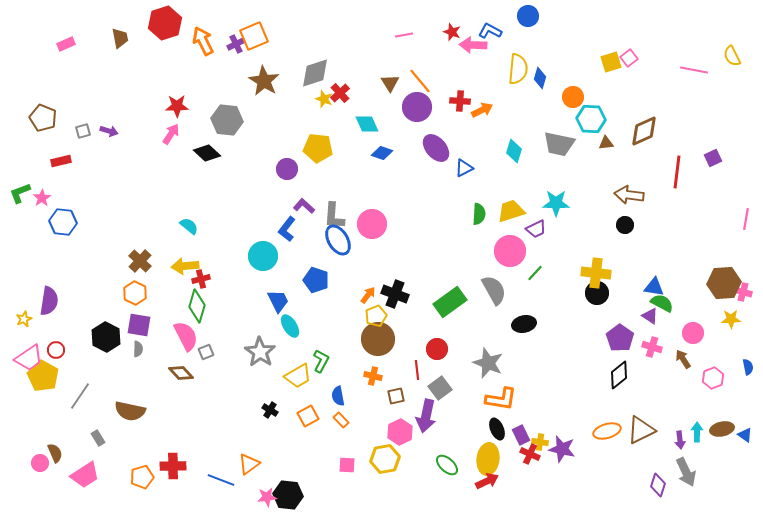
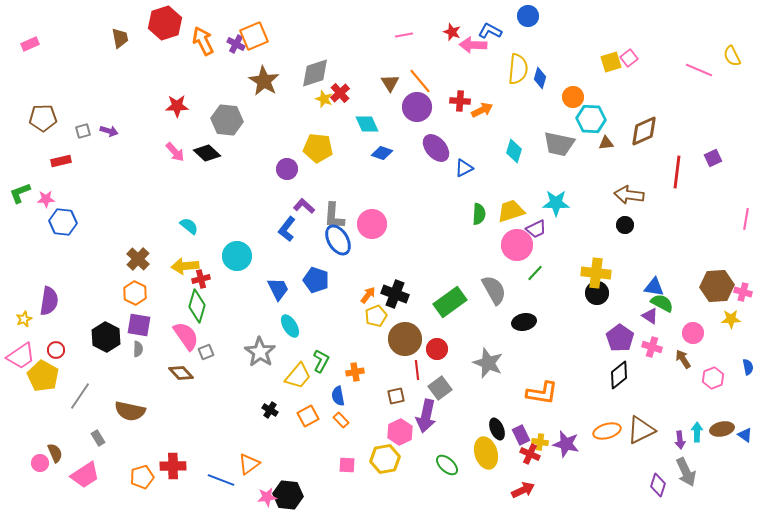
pink rectangle at (66, 44): moved 36 px left
purple cross at (236, 44): rotated 36 degrees counterclockwise
pink line at (694, 70): moved 5 px right; rotated 12 degrees clockwise
brown pentagon at (43, 118): rotated 24 degrees counterclockwise
pink arrow at (171, 134): moved 4 px right, 18 px down; rotated 105 degrees clockwise
pink star at (42, 198): moved 4 px right, 1 px down; rotated 30 degrees clockwise
pink circle at (510, 251): moved 7 px right, 6 px up
cyan circle at (263, 256): moved 26 px left
brown cross at (140, 261): moved 2 px left, 2 px up
brown hexagon at (724, 283): moved 7 px left, 3 px down
blue trapezoid at (278, 301): moved 12 px up
black ellipse at (524, 324): moved 2 px up
pink semicircle at (186, 336): rotated 8 degrees counterclockwise
brown circle at (378, 339): moved 27 px right
pink trapezoid at (29, 358): moved 8 px left, 2 px up
yellow trapezoid at (298, 376): rotated 20 degrees counterclockwise
orange cross at (373, 376): moved 18 px left, 4 px up; rotated 24 degrees counterclockwise
orange L-shape at (501, 399): moved 41 px right, 6 px up
purple star at (562, 449): moved 4 px right, 5 px up
yellow ellipse at (488, 459): moved 2 px left, 6 px up; rotated 24 degrees counterclockwise
red arrow at (487, 481): moved 36 px right, 9 px down
